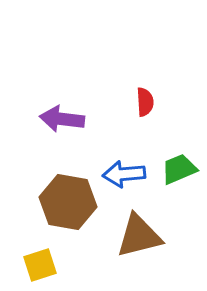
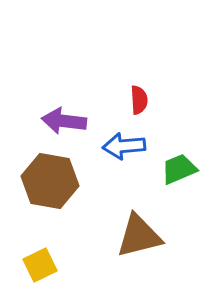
red semicircle: moved 6 px left, 2 px up
purple arrow: moved 2 px right, 2 px down
blue arrow: moved 28 px up
brown hexagon: moved 18 px left, 21 px up
yellow square: rotated 8 degrees counterclockwise
